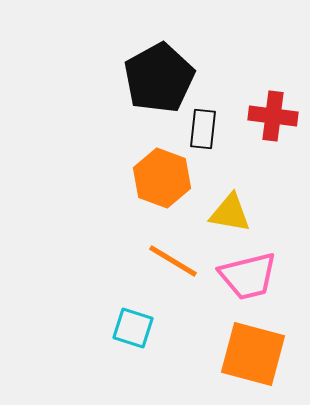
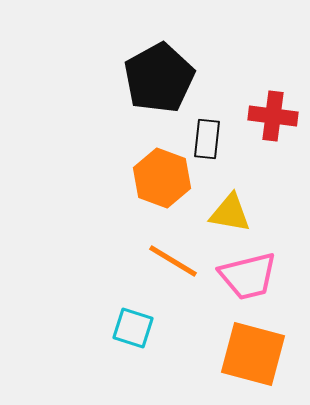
black rectangle: moved 4 px right, 10 px down
